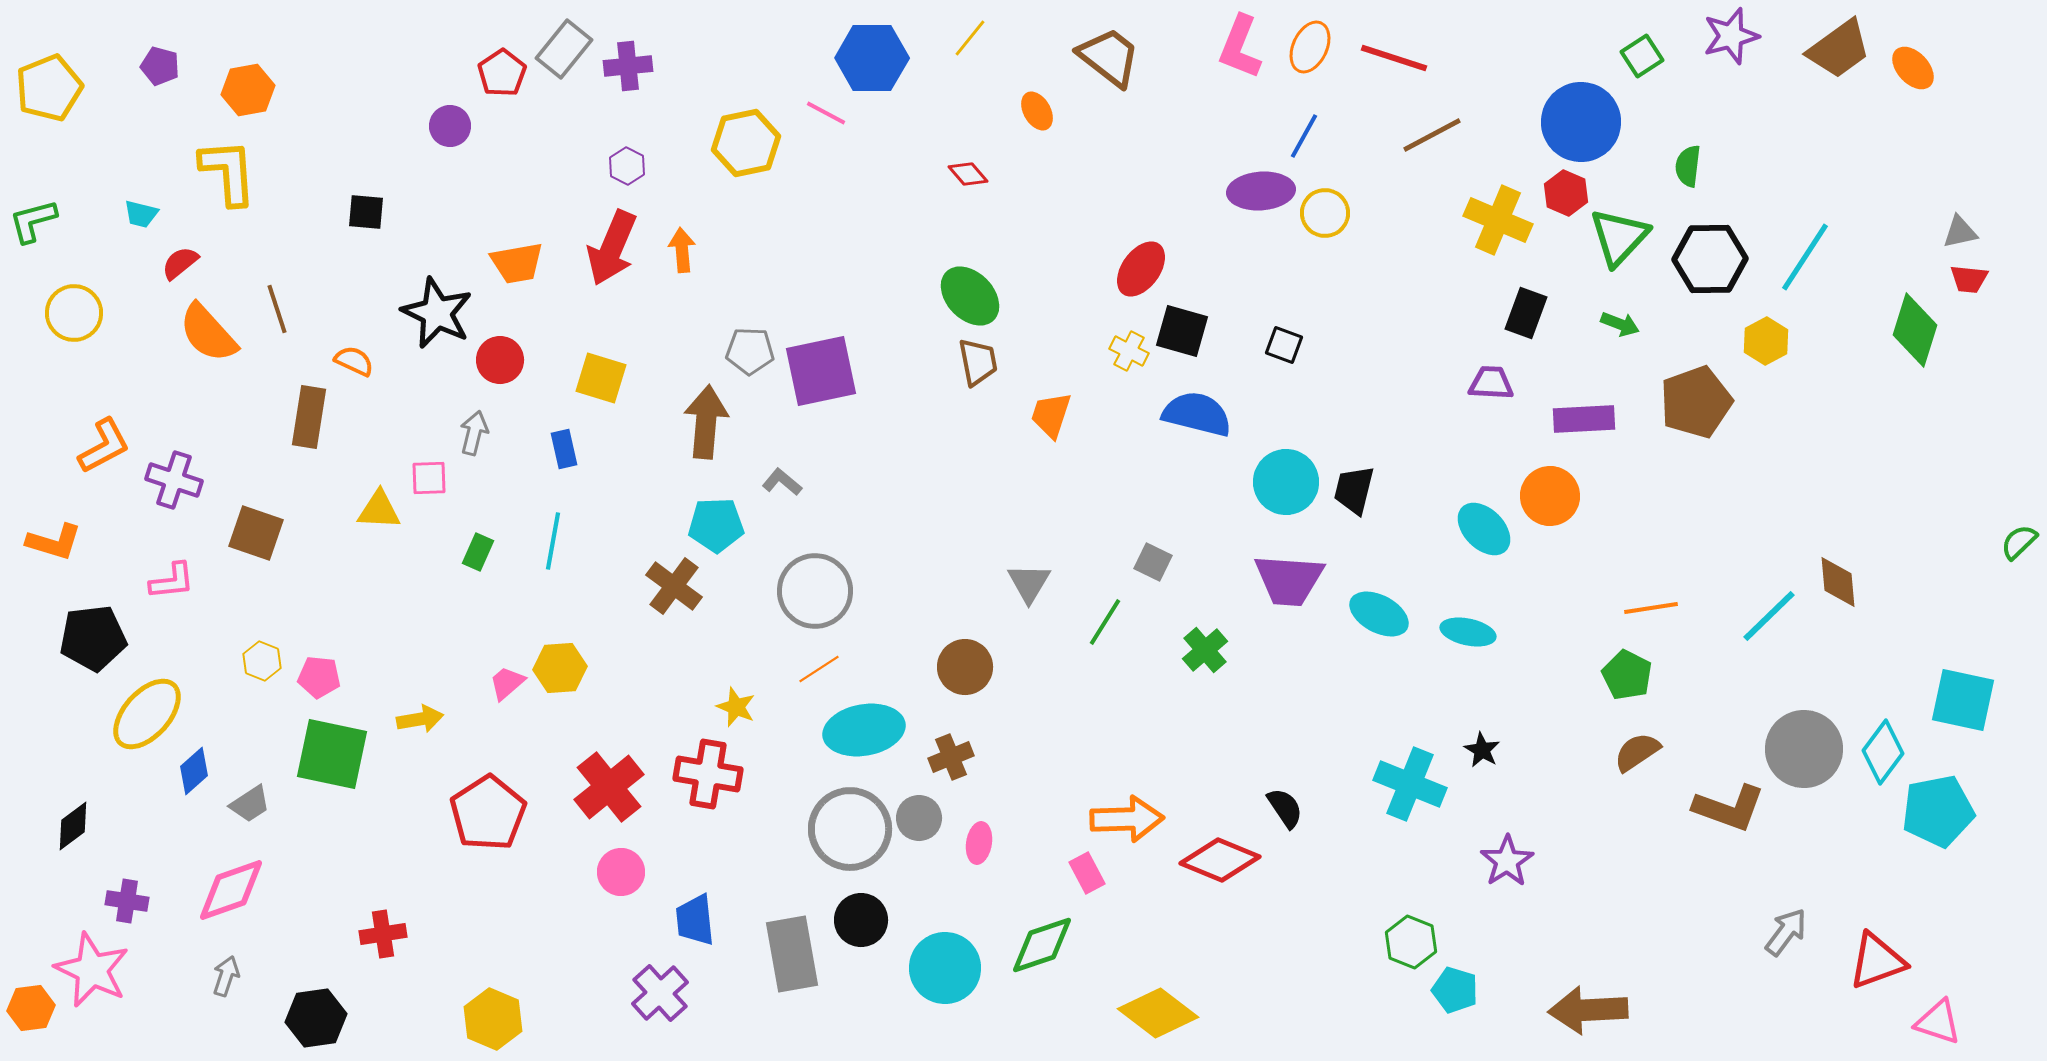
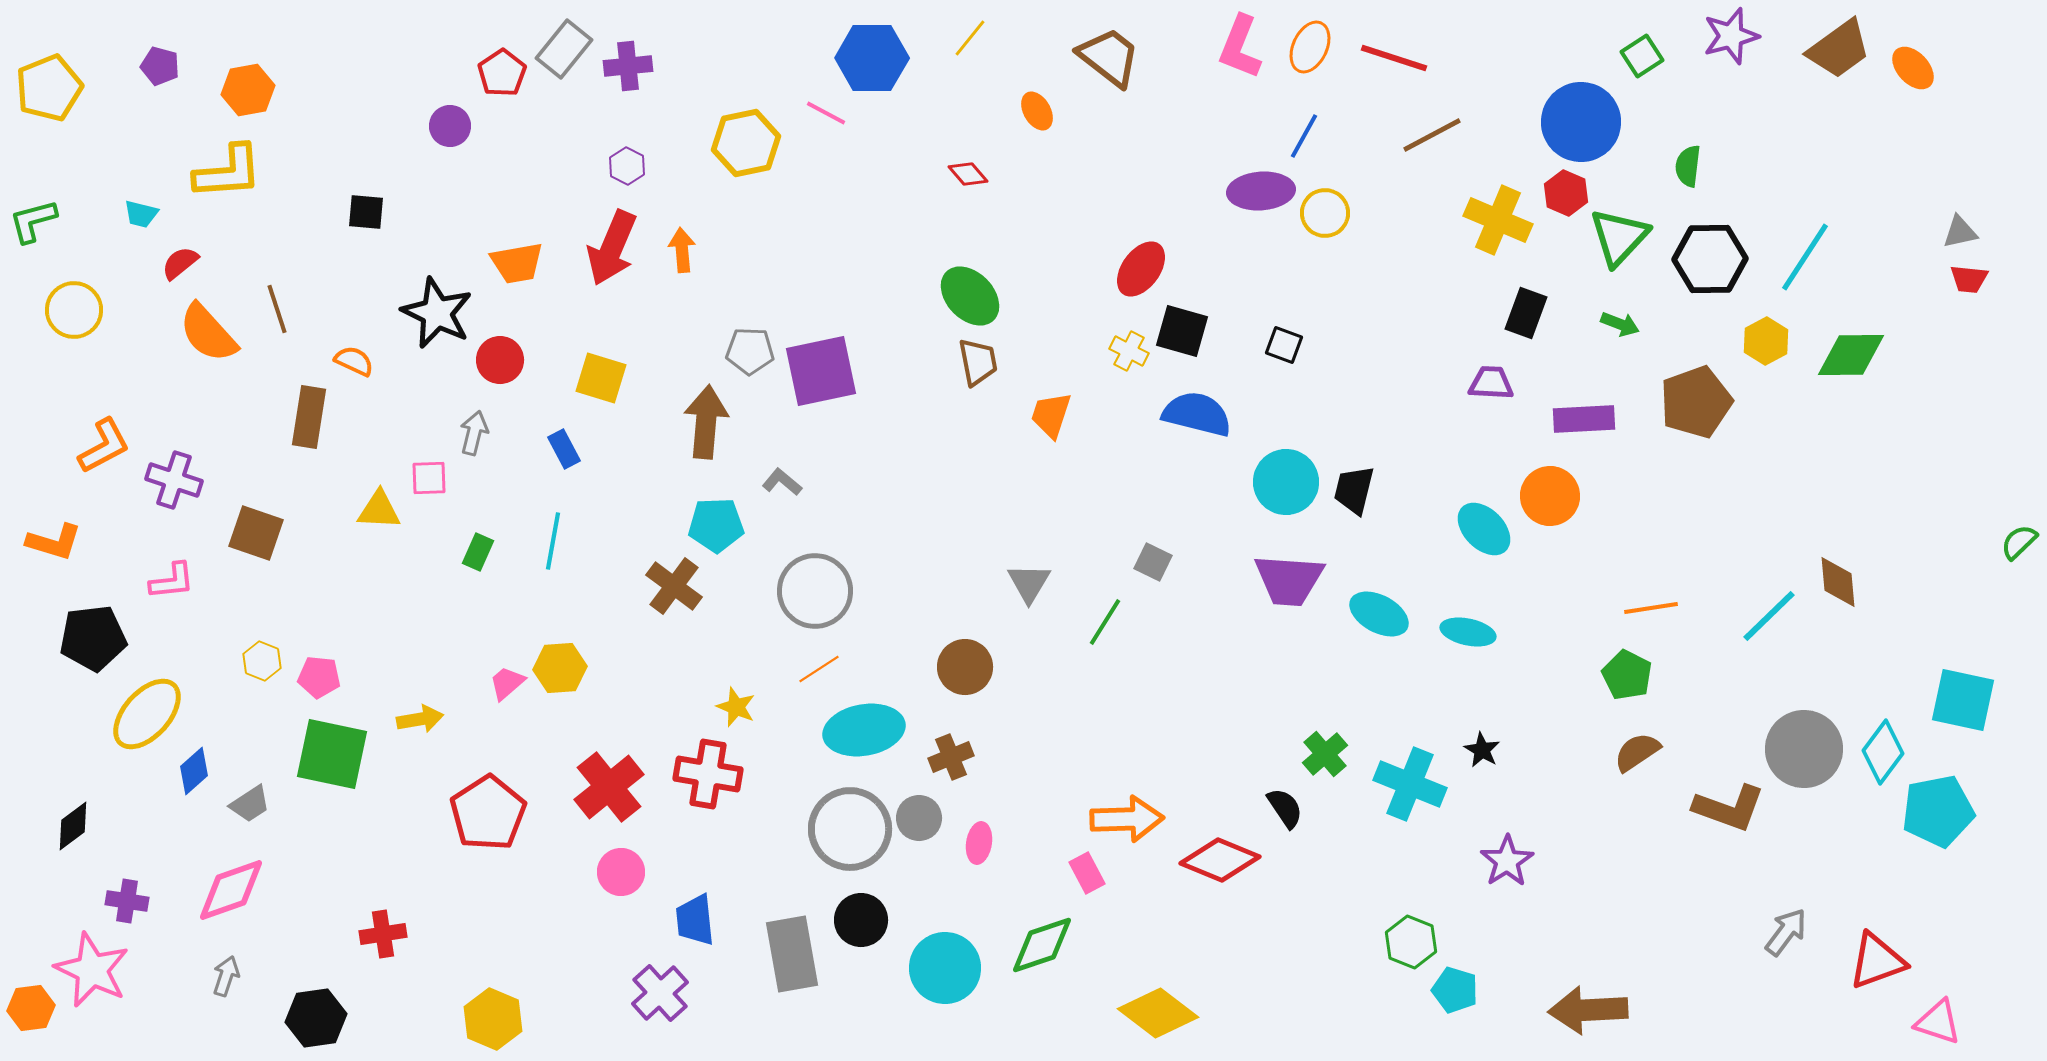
yellow L-shape at (228, 172): rotated 90 degrees clockwise
yellow circle at (74, 313): moved 3 px up
green diamond at (1915, 330): moved 64 px left, 25 px down; rotated 72 degrees clockwise
blue rectangle at (564, 449): rotated 15 degrees counterclockwise
green cross at (1205, 650): moved 120 px right, 104 px down
